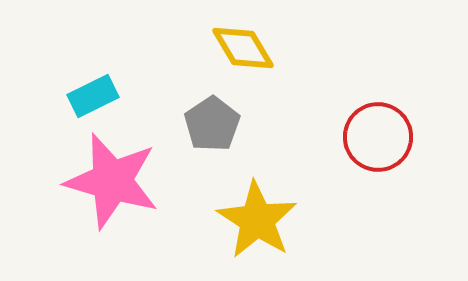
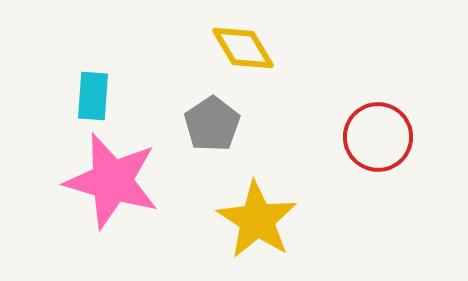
cyan rectangle: rotated 60 degrees counterclockwise
